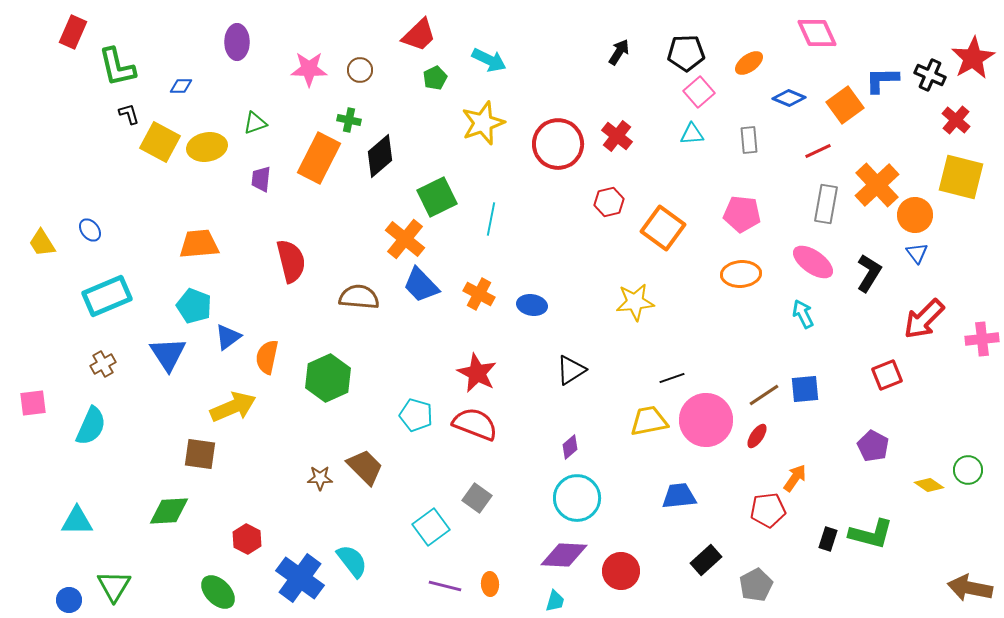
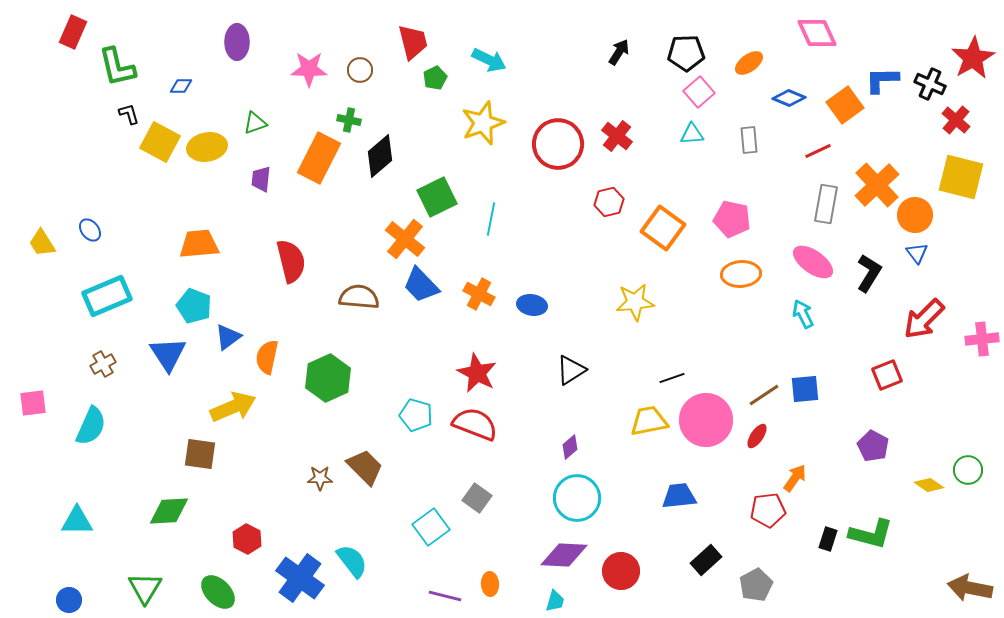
red trapezoid at (419, 35): moved 6 px left, 7 px down; rotated 60 degrees counterclockwise
black cross at (930, 75): moved 9 px down
pink pentagon at (742, 214): moved 10 px left, 5 px down; rotated 6 degrees clockwise
green triangle at (114, 586): moved 31 px right, 2 px down
purple line at (445, 586): moved 10 px down
